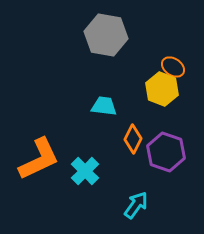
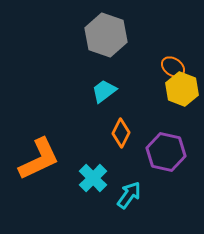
gray hexagon: rotated 9 degrees clockwise
yellow hexagon: moved 20 px right
cyan trapezoid: moved 15 px up; rotated 44 degrees counterclockwise
orange diamond: moved 12 px left, 6 px up
purple hexagon: rotated 6 degrees counterclockwise
cyan cross: moved 8 px right, 7 px down
cyan arrow: moved 7 px left, 10 px up
